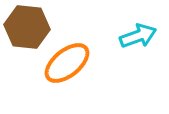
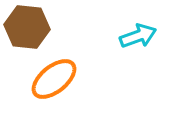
orange ellipse: moved 13 px left, 16 px down
